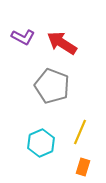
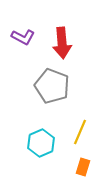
red arrow: rotated 128 degrees counterclockwise
